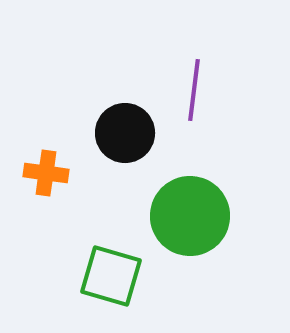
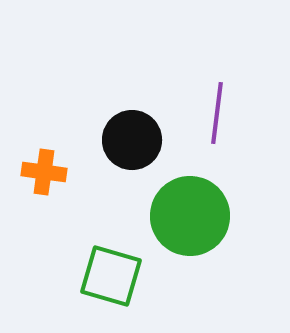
purple line: moved 23 px right, 23 px down
black circle: moved 7 px right, 7 px down
orange cross: moved 2 px left, 1 px up
